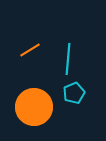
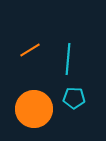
cyan pentagon: moved 5 px down; rotated 25 degrees clockwise
orange circle: moved 2 px down
